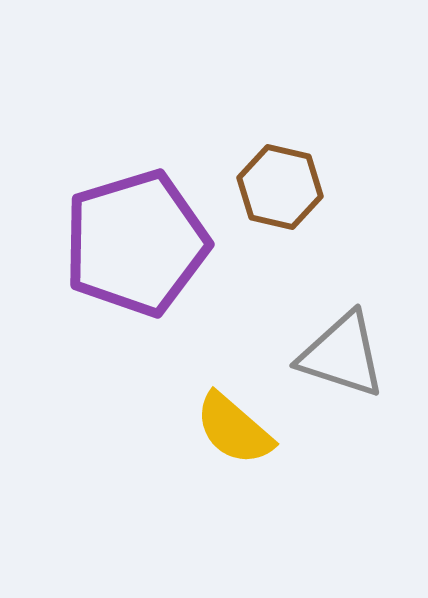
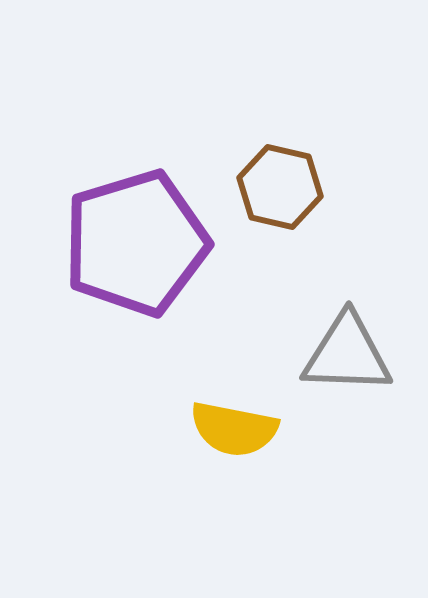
gray triangle: moved 5 px right, 1 px up; rotated 16 degrees counterclockwise
yellow semicircle: rotated 30 degrees counterclockwise
